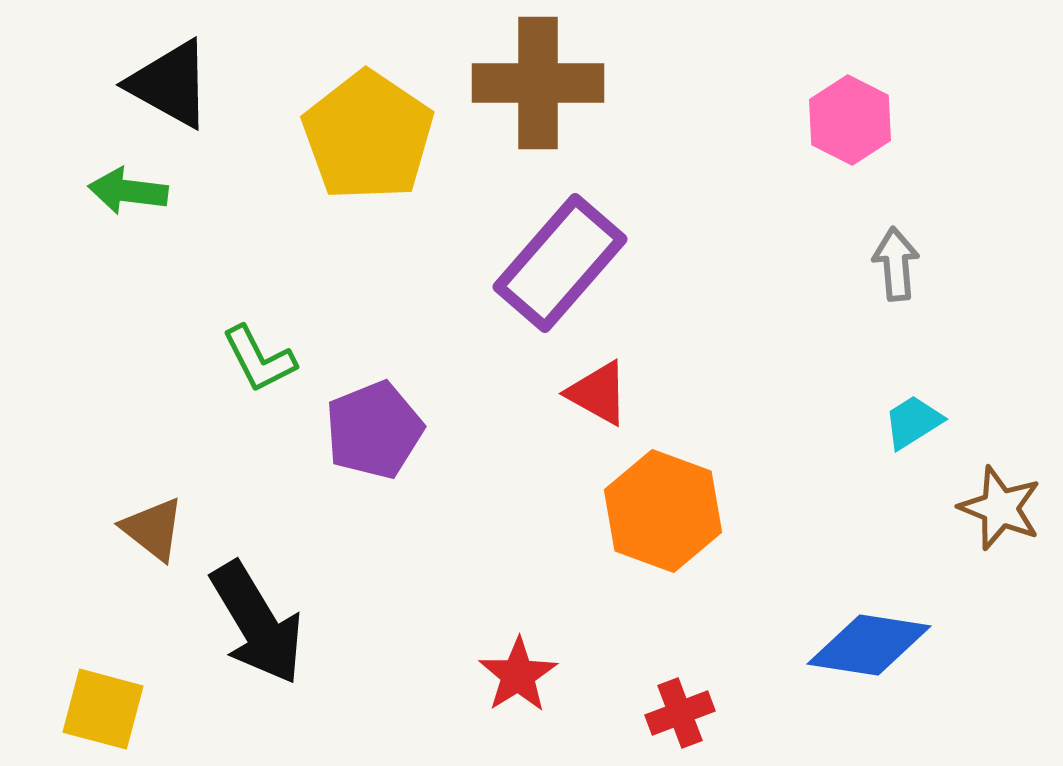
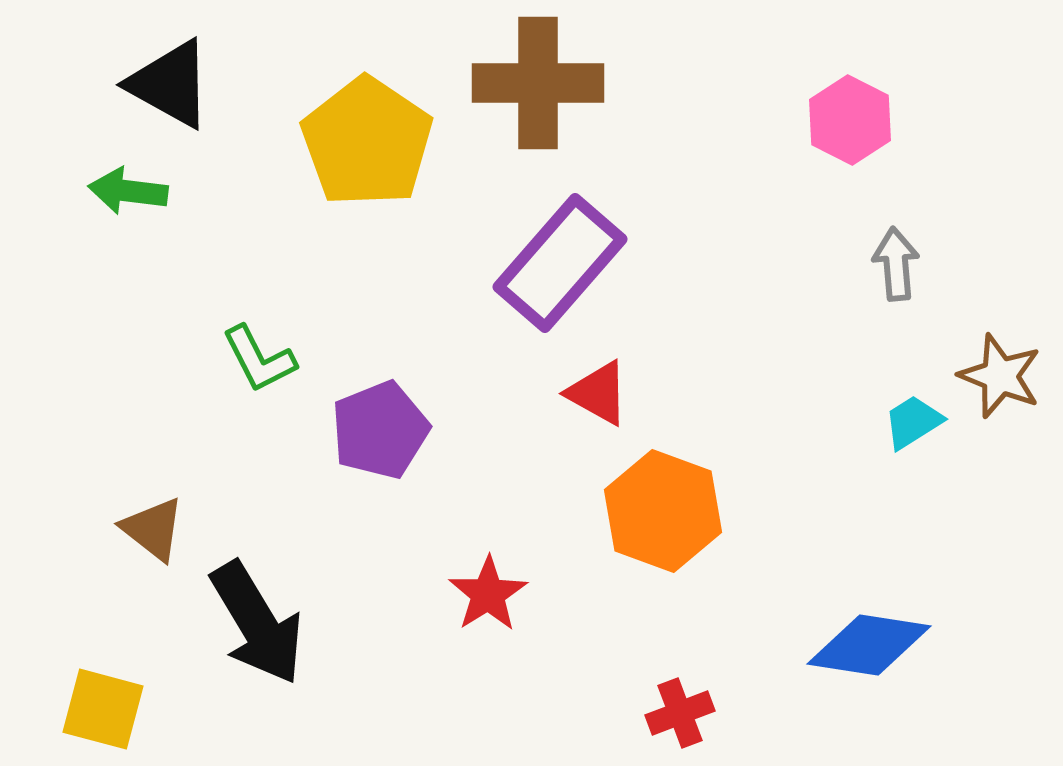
yellow pentagon: moved 1 px left, 6 px down
purple pentagon: moved 6 px right
brown star: moved 132 px up
red star: moved 30 px left, 81 px up
